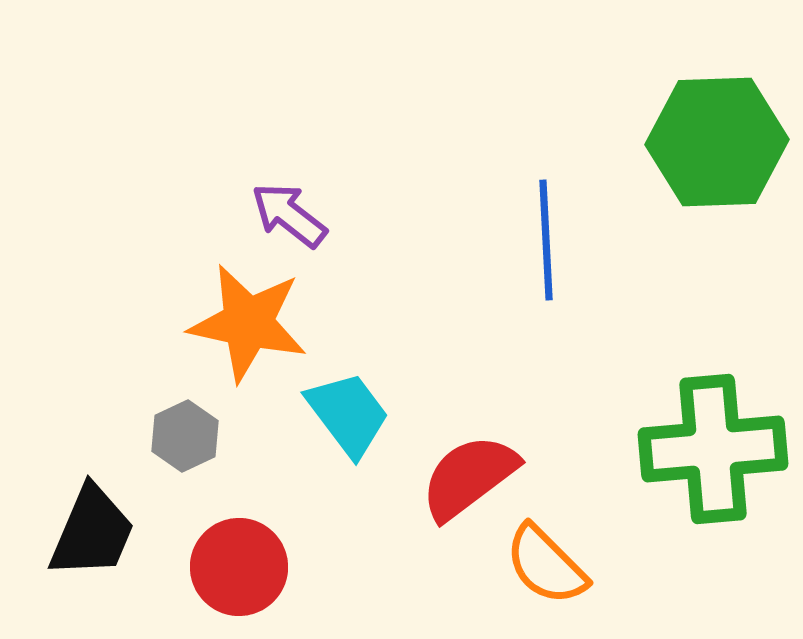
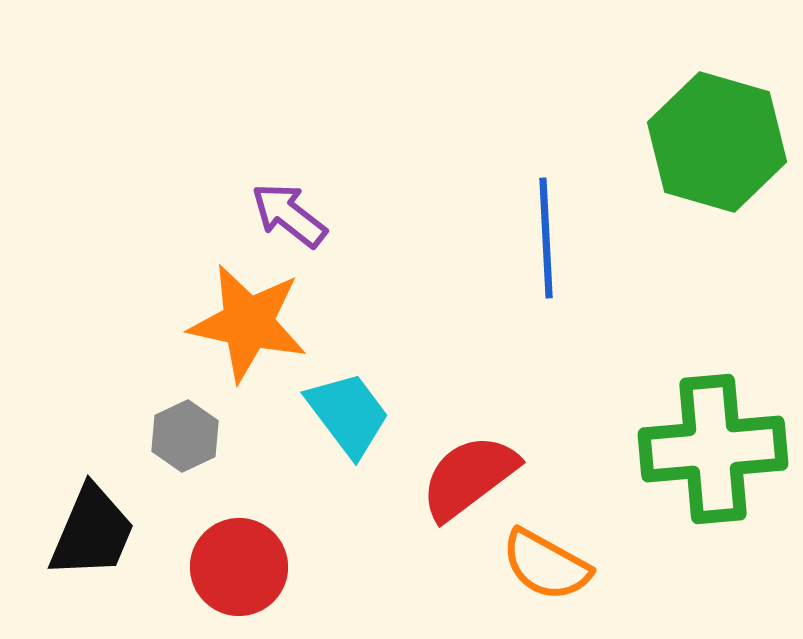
green hexagon: rotated 18 degrees clockwise
blue line: moved 2 px up
orange semicircle: rotated 16 degrees counterclockwise
